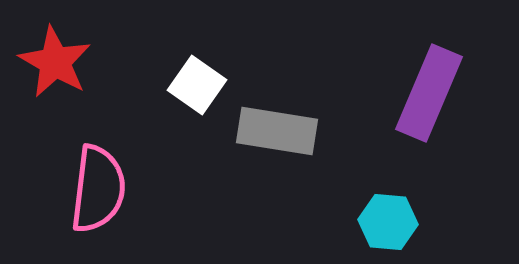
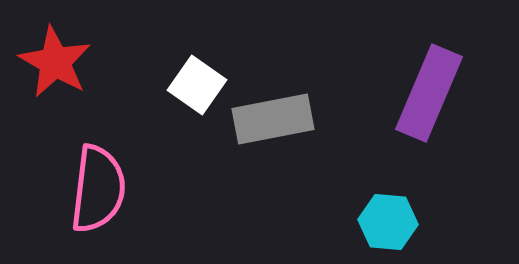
gray rectangle: moved 4 px left, 12 px up; rotated 20 degrees counterclockwise
